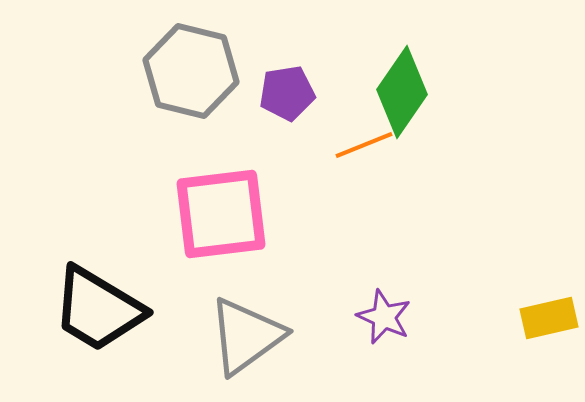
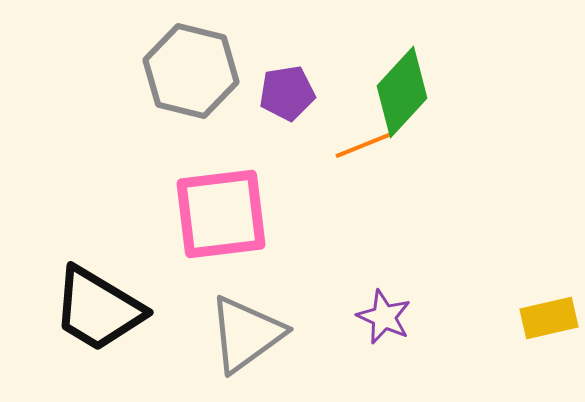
green diamond: rotated 8 degrees clockwise
gray triangle: moved 2 px up
